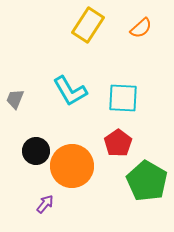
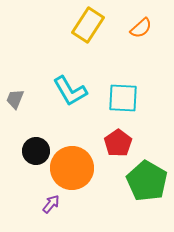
orange circle: moved 2 px down
purple arrow: moved 6 px right
